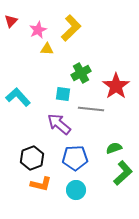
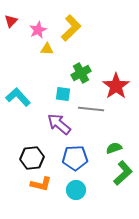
black hexagon: rotated 15 degrees clockwise
